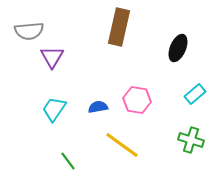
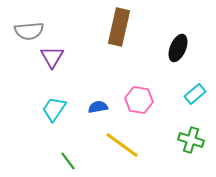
pink hexagon: moved 2 px right
